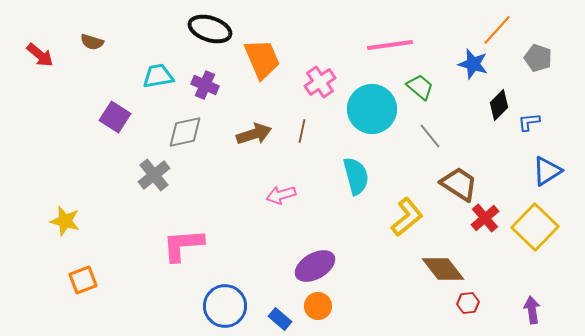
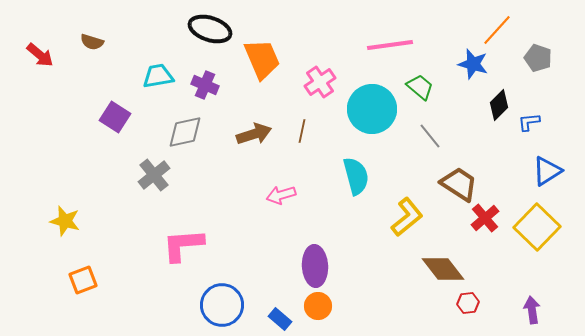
yellow square: moved 2 px right
purple ellipse: rotated 63 degrees counterclockwise
blue circle: moved 3 px left, 1 px up
